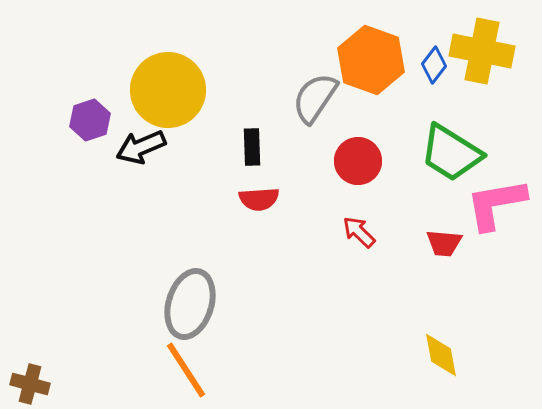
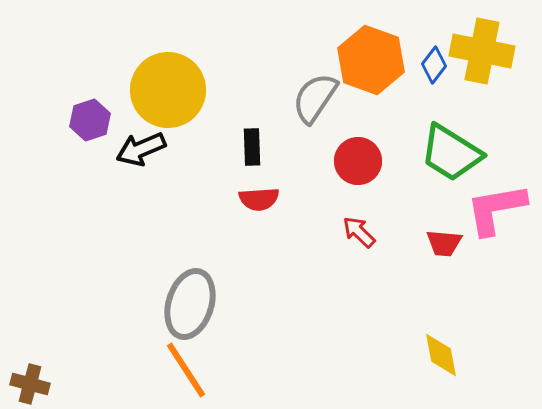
black arrow: moved 2 px down
pink L-shape: moved 5 px down
